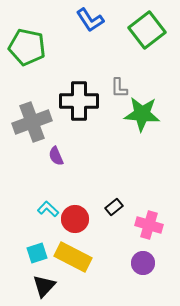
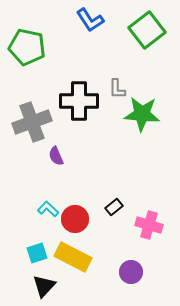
gray L-shape: moved 2 px left, 1 px down
purple circle: moved 12 px left, 9 px down
